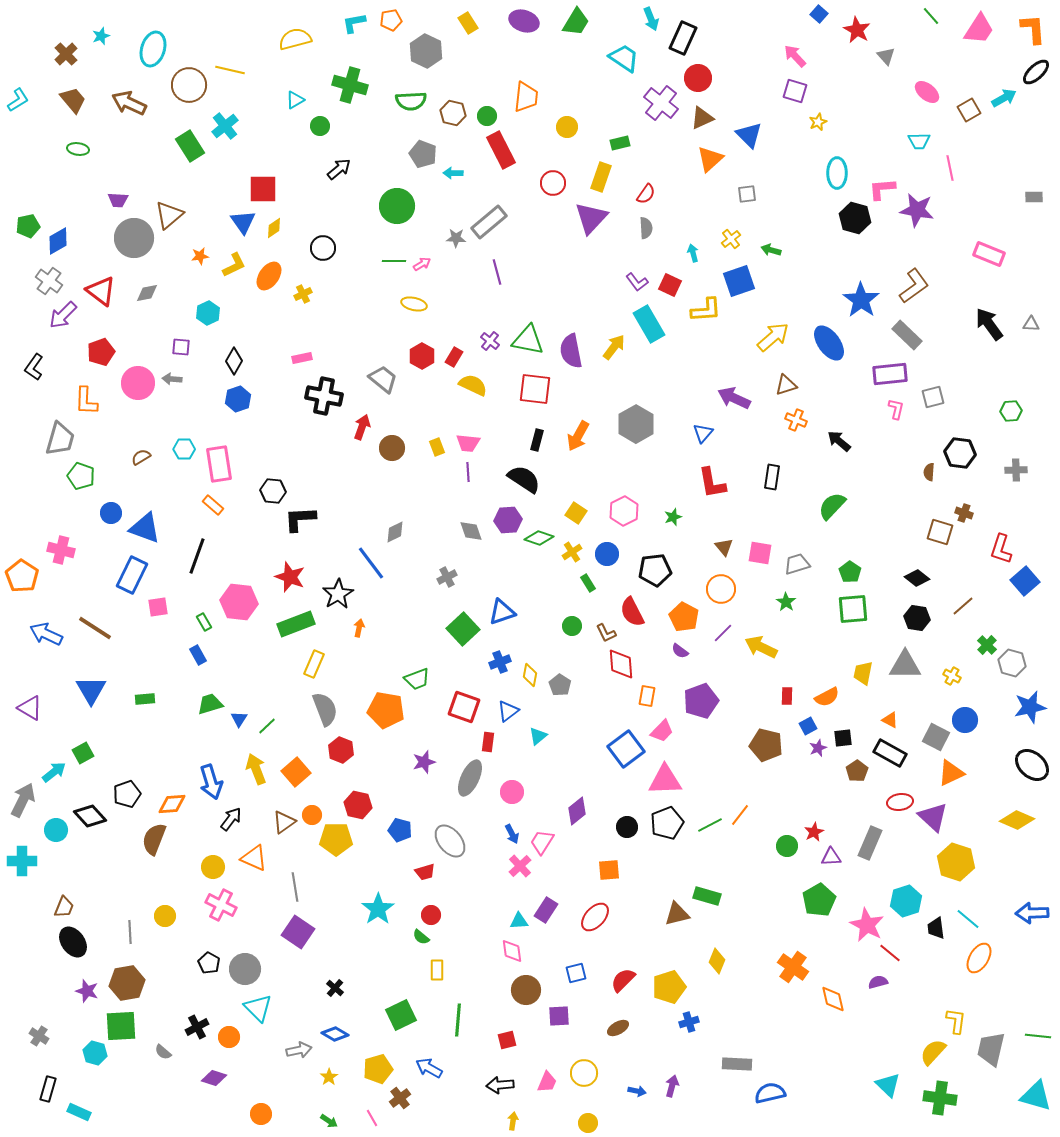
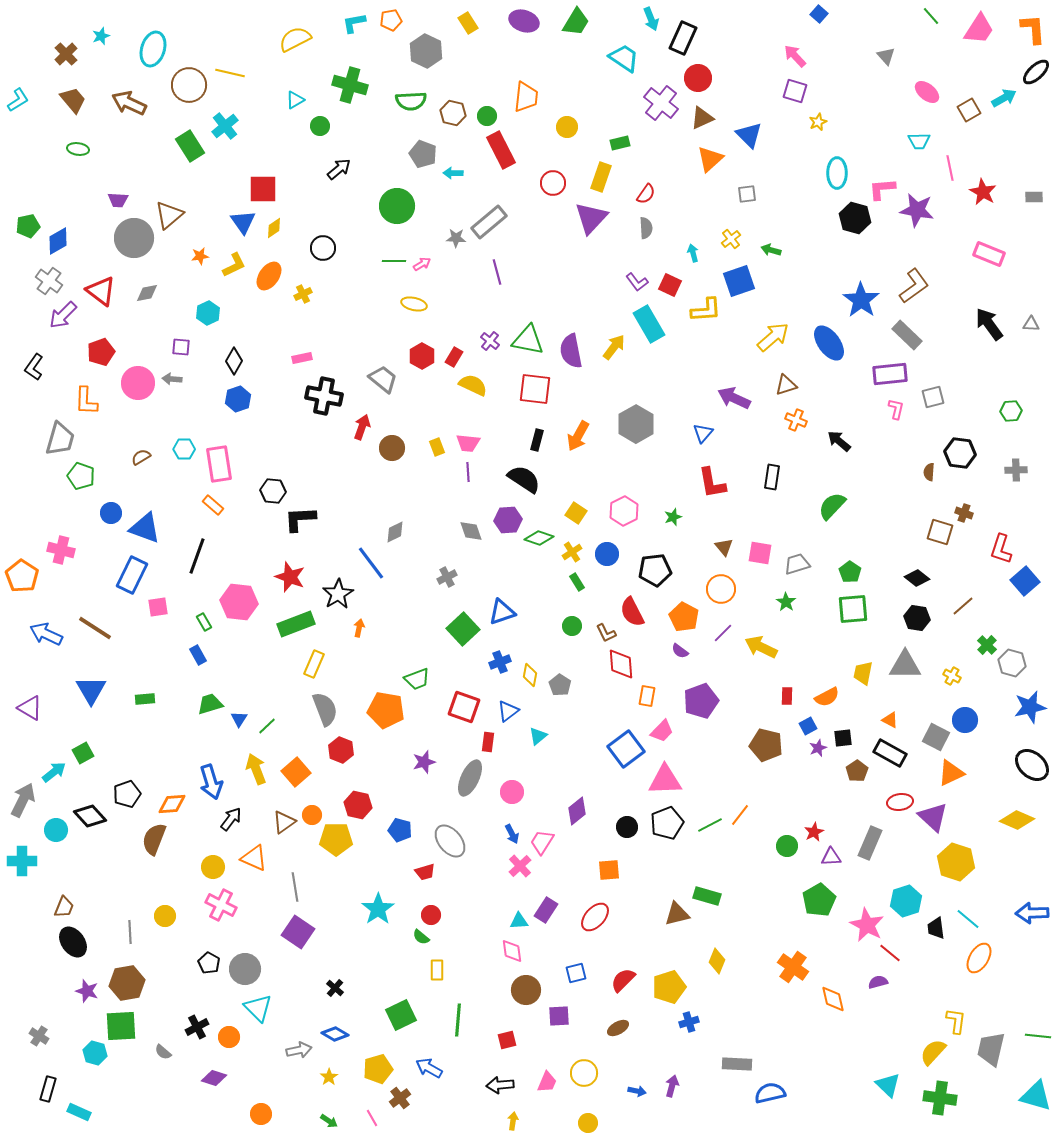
red star at (857, 30): moved 126 px right, 162 px down
yellow semicircle at (295, 39): rotated 12 degrees counterclockwise
yellow line at (230, 70): moved 3 px down
green rectangle at (588, 583): moved 11 px left, 1 px up
